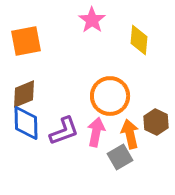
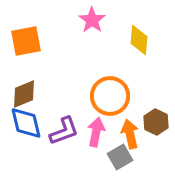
blue diamond: rotated 12 degrees counterclockwise
